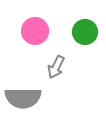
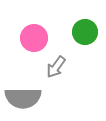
pink circle: moved 1 px left, 7 px down
gray arrow: rotated 10 degrees clockwise
